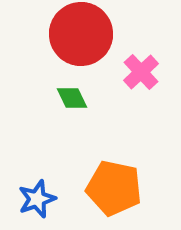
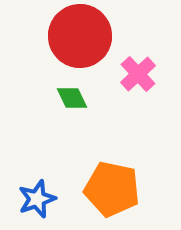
red circle: moved 1 px left, 2 px down
pink cross: moved 3 px left, 2 px down
orange pentagon: moved 2 px left, 1 px down
